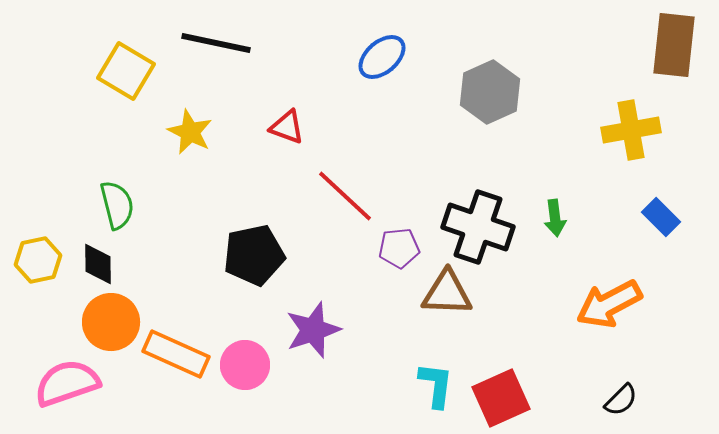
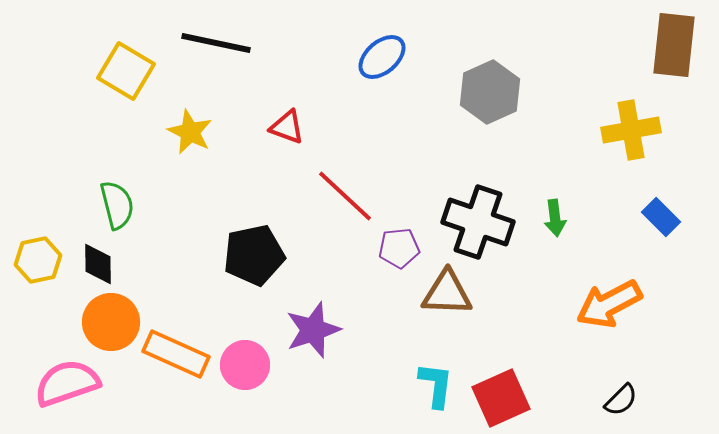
black cross: moved 5 px up
